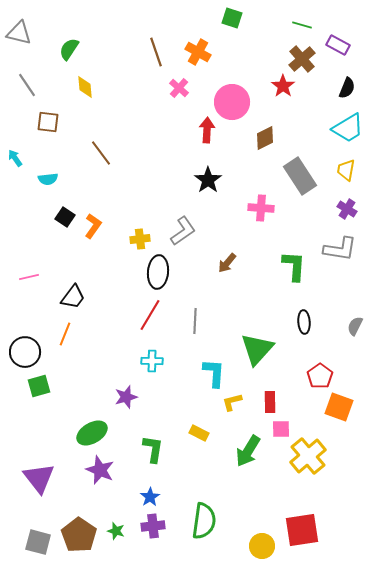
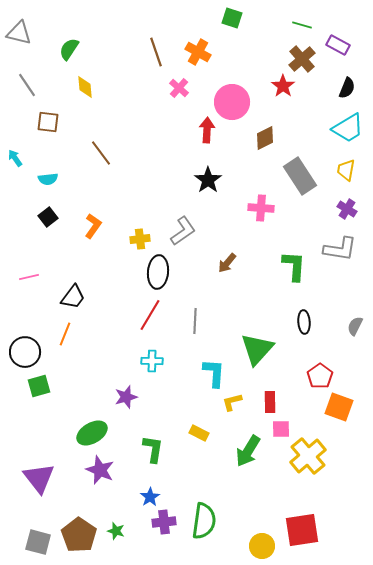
black square at (65, 217): moved 17 px left; rotated 18 degrees clockwise
purple cross at (153, 526): moved 11 px right, 4 px up
